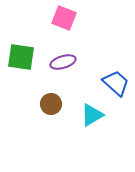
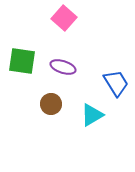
pink square: rotated 20 degrees clockwise
green square: moved 1 px right, 4 px down
purple ellipse: moved 5 px down; rotated 35 degrees clockwise
blue trapezoid: rotated 16 degrees clockwise
